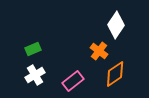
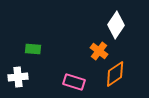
green rectangle: rotated 28 degrees clockwise
white cross: moved 17 px left, 2 px down; rotated 24 degrees clockwise
pink rectangle: moved 1 px right, 1 px down; rotated 55 degrees clockwise
